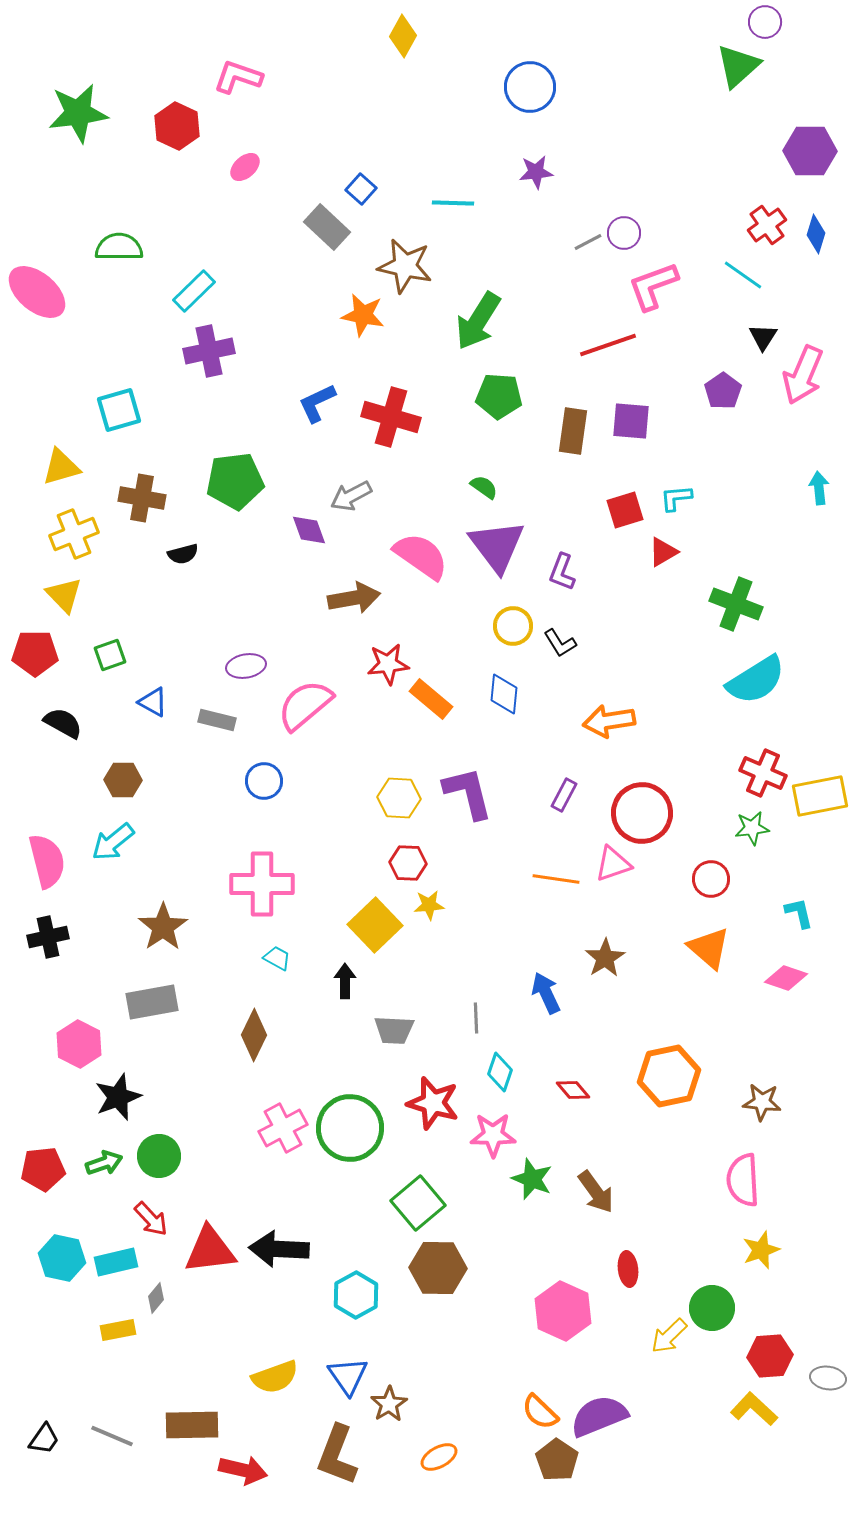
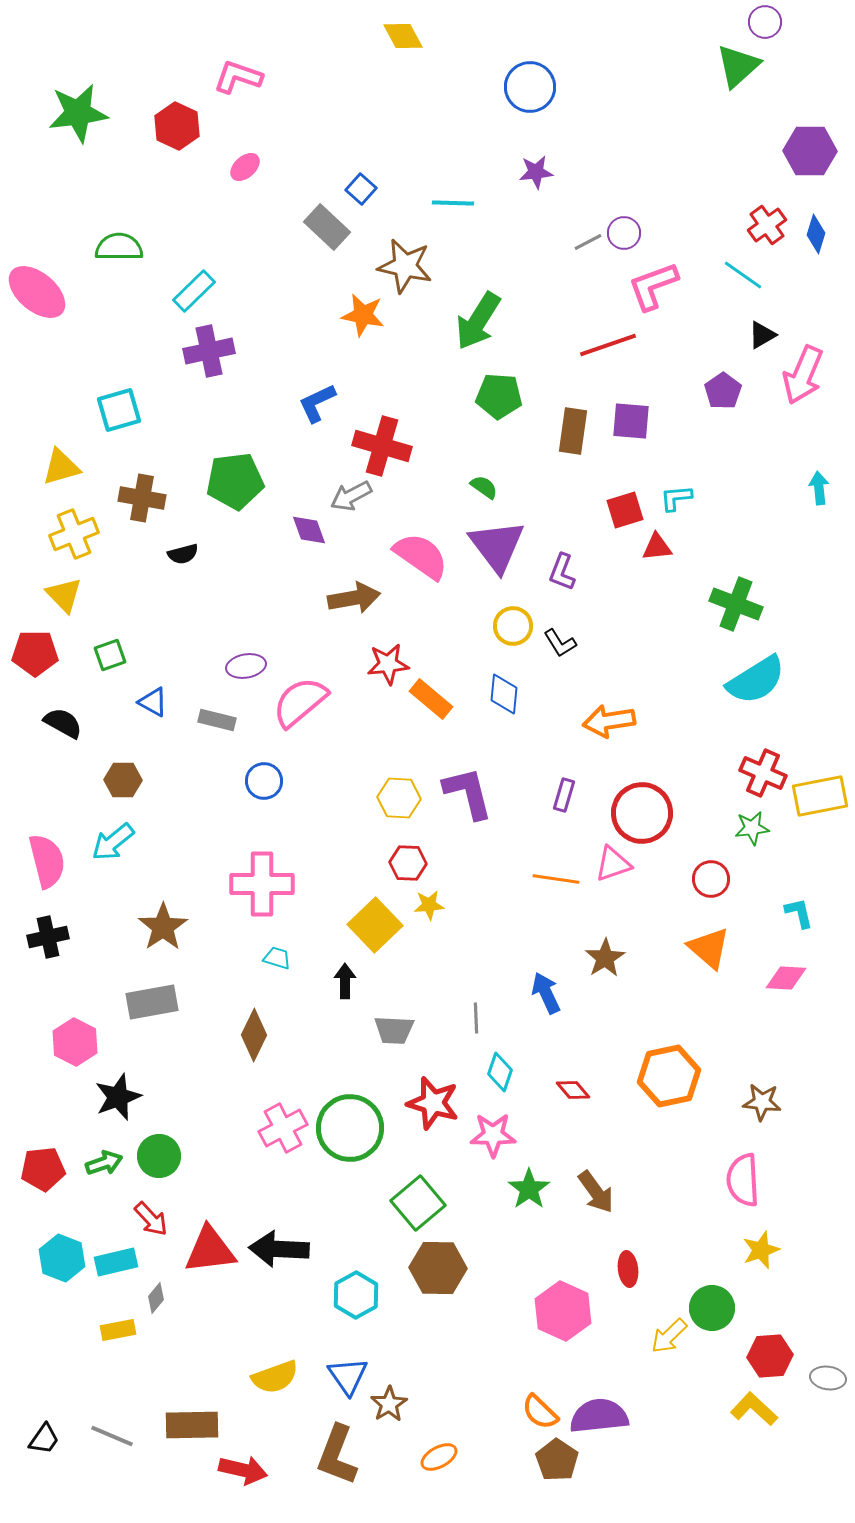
yellow diamond at (403, 36): rotated 57 degrees counterclockwise
black triangle at (763, 337): moved 1 px left, 2 px up; rotated 28 degrees clockwise
red cross at (391, 417): moved 9 px left, 29 px down
red triangle at (663, 552): moved 6 px left, 5 px up; rotated 24 degrees clockwise
pink semicircle at (305, 705): moved 5 px left, 3 px up
purple rectangle at (564, 795): rotated 12 degrees counterclockwise
cyan trapezoid at (277, 958): rotated 12 degrees counterclockwise
pink diamond at (786, 978): rotated 15 degrees counterclockwise
pink hexagon at (79, 1044): moved 4 px left, 2 px up
green star at (532, 1179): moved 3 px left, 10 px down; rotated 15 degrees clockwise
cyan hexagon at (62, 1258): rotated 9 degrees clockwise
purple semicircle at (599, 1416): rotated 16 degrees clockwise
